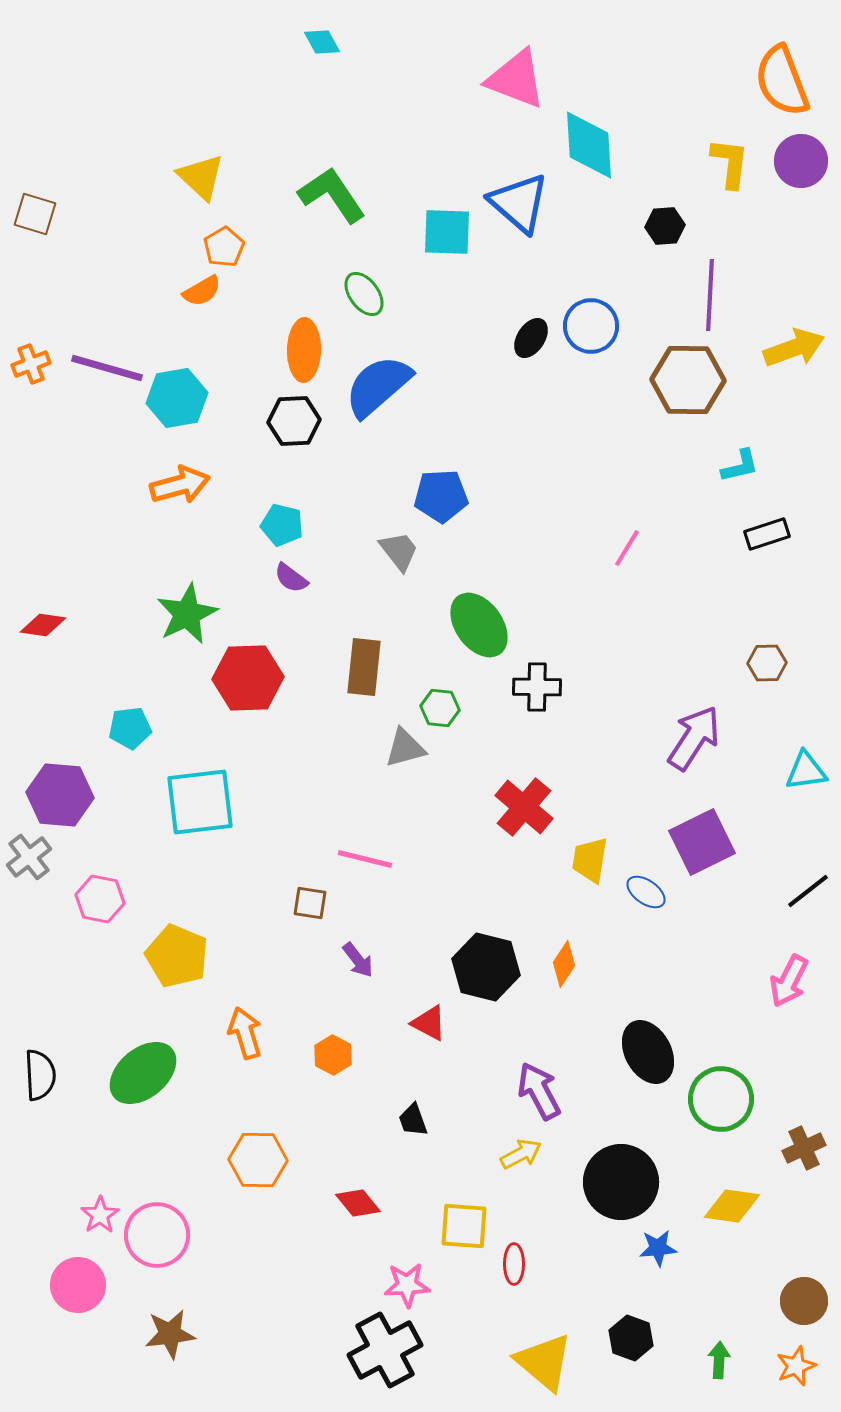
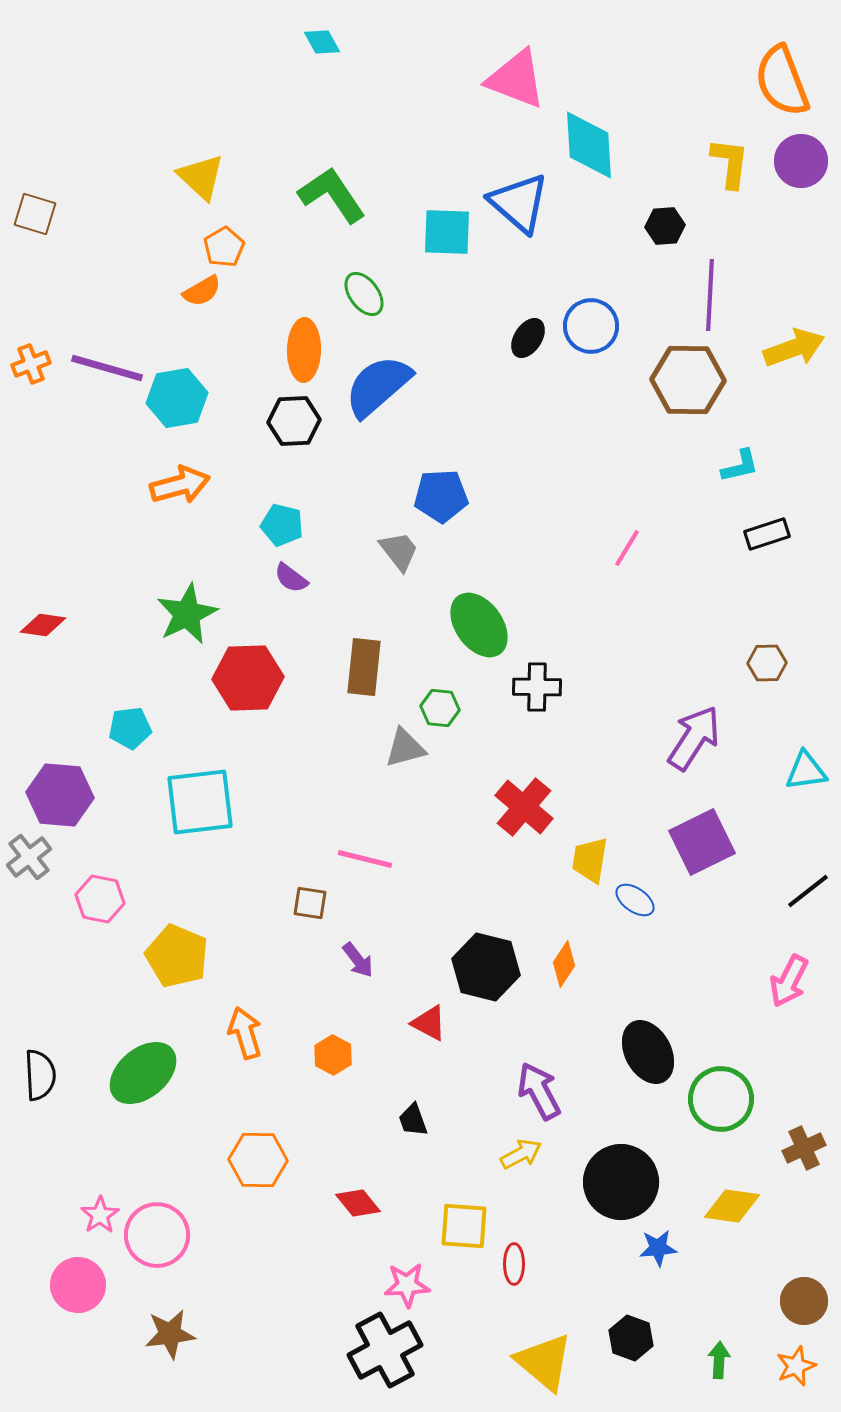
black ellipse at (531, 338): moved 3 px left
blue ellipse at (646, 892): moved 11 px left, 8 px down
